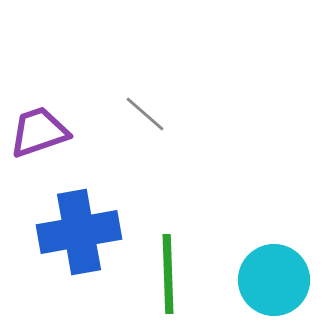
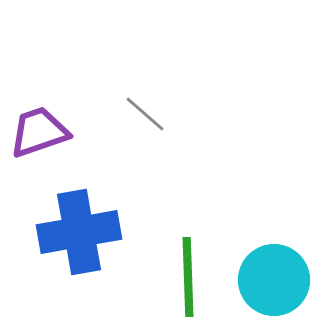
green line: moved 20 px right, 3 px down
